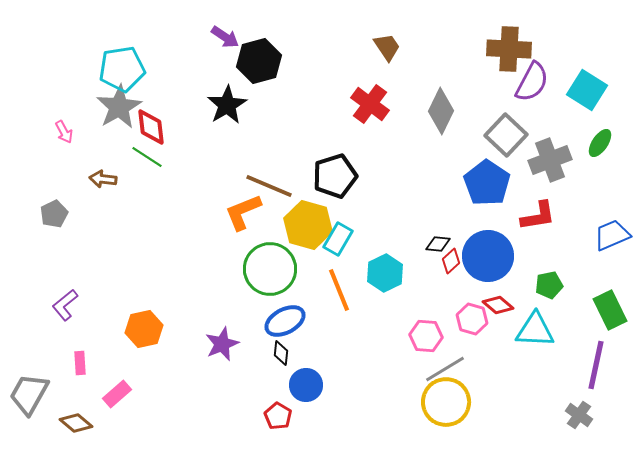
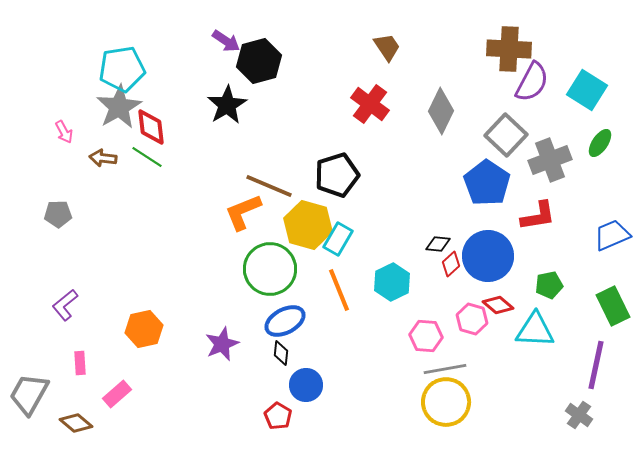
purple arrow at (225, 37): moved 1 px right, 4 px down
black pentagon at (335, 176): moved 2 px right, 1 px up
brown arrow at (103, 179): moved 21 px up
gray pentagon at (54, 214): moved 4 px right; rotated 24 degrees clockwise
red diamond at (451, 261): moved 3 px down
cyan hexagon at (385, 273): moved 7 px right, 9 px down
green rectangle at (610, 310): moved 3 px right, 4 px up
gray line at (445, 369): rotated 21 degrees clockwise
